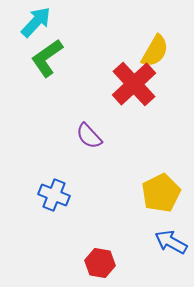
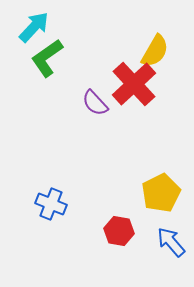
cyan arrow: moved 2 px left, 5 px down
purple semicircle: moved 6 px right, 33 px up
blue cross: moved 3 px left, 9 px down
blue arrow: rotated 20 degrees clockwise
red hexagon: moved 19 px right, 32 px up
